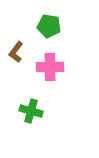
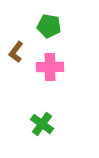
green cross: moved 11 px right, 13 px down; rotated 20 degrees clockwise
